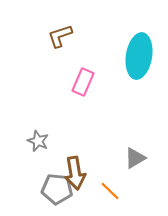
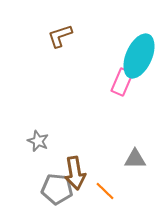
cyan ellipse: rotated 15 degrees clockwise
pink rectangle: moved 39 px right
gray triangle: moved 1 px down; rotated 30 degrees clockwise
orange line: moved 5 px left
